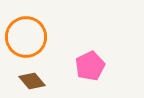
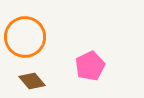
orange circle: moved 1 px left
